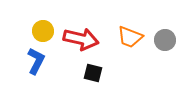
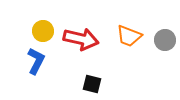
orange trapezoid: moved 1 px left, 1 px up
black square: moved 1 px left, 11 px down
